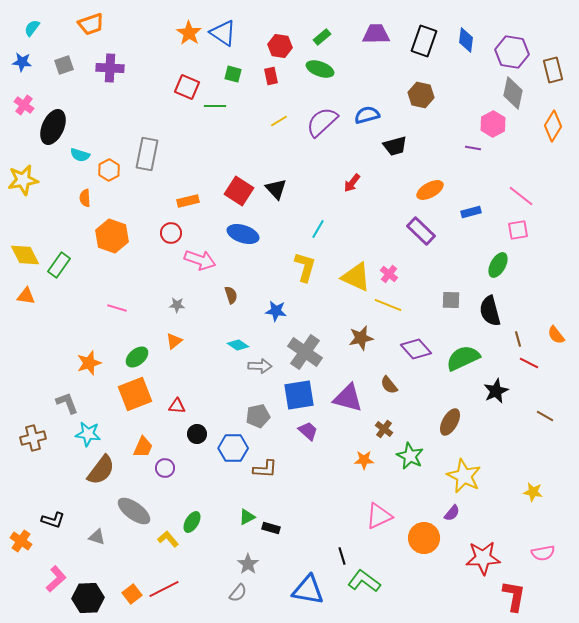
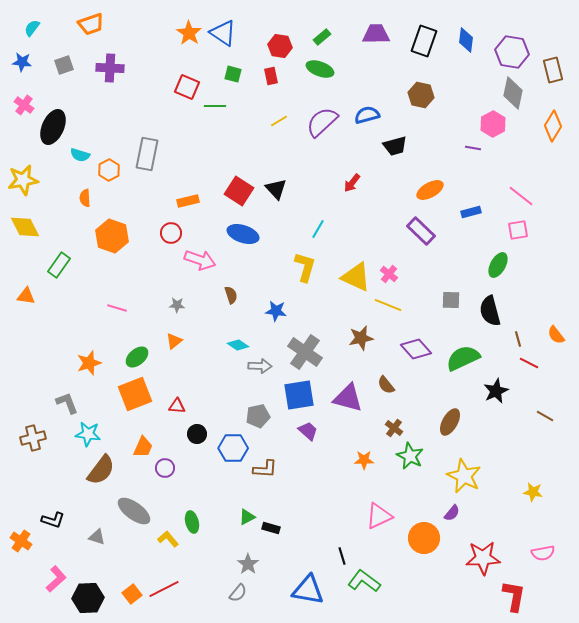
yellow diamond at (25, 255): moved 28 px up
brown semicircle at (389, 385): moved 3 px left
brown cross at (384, 429): moved 10 px right, 1 px up
green ellipse at (192, 522): rotated 45 degrees counterclockwise
